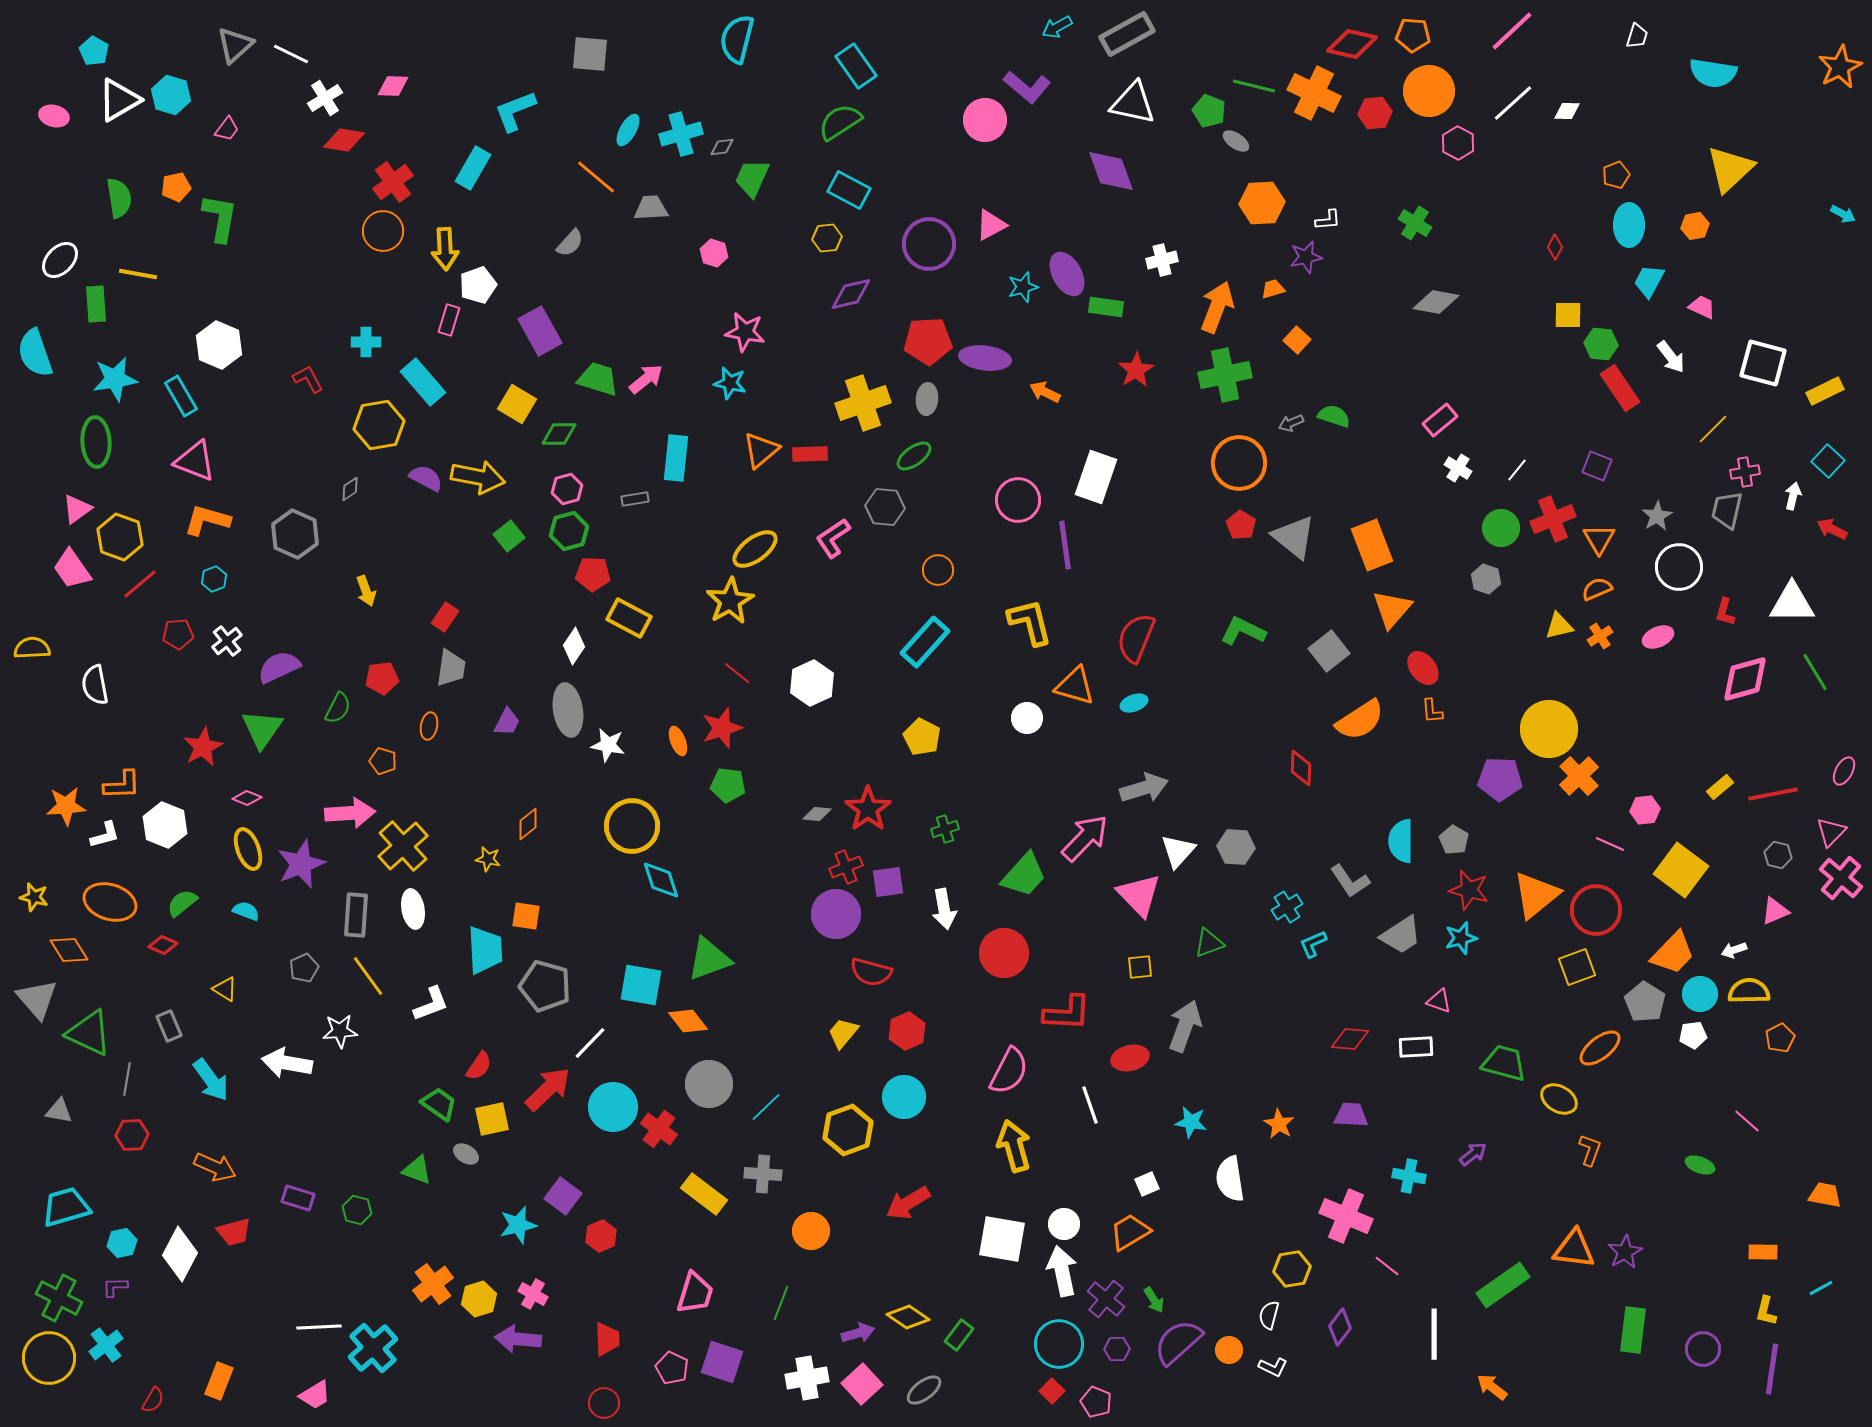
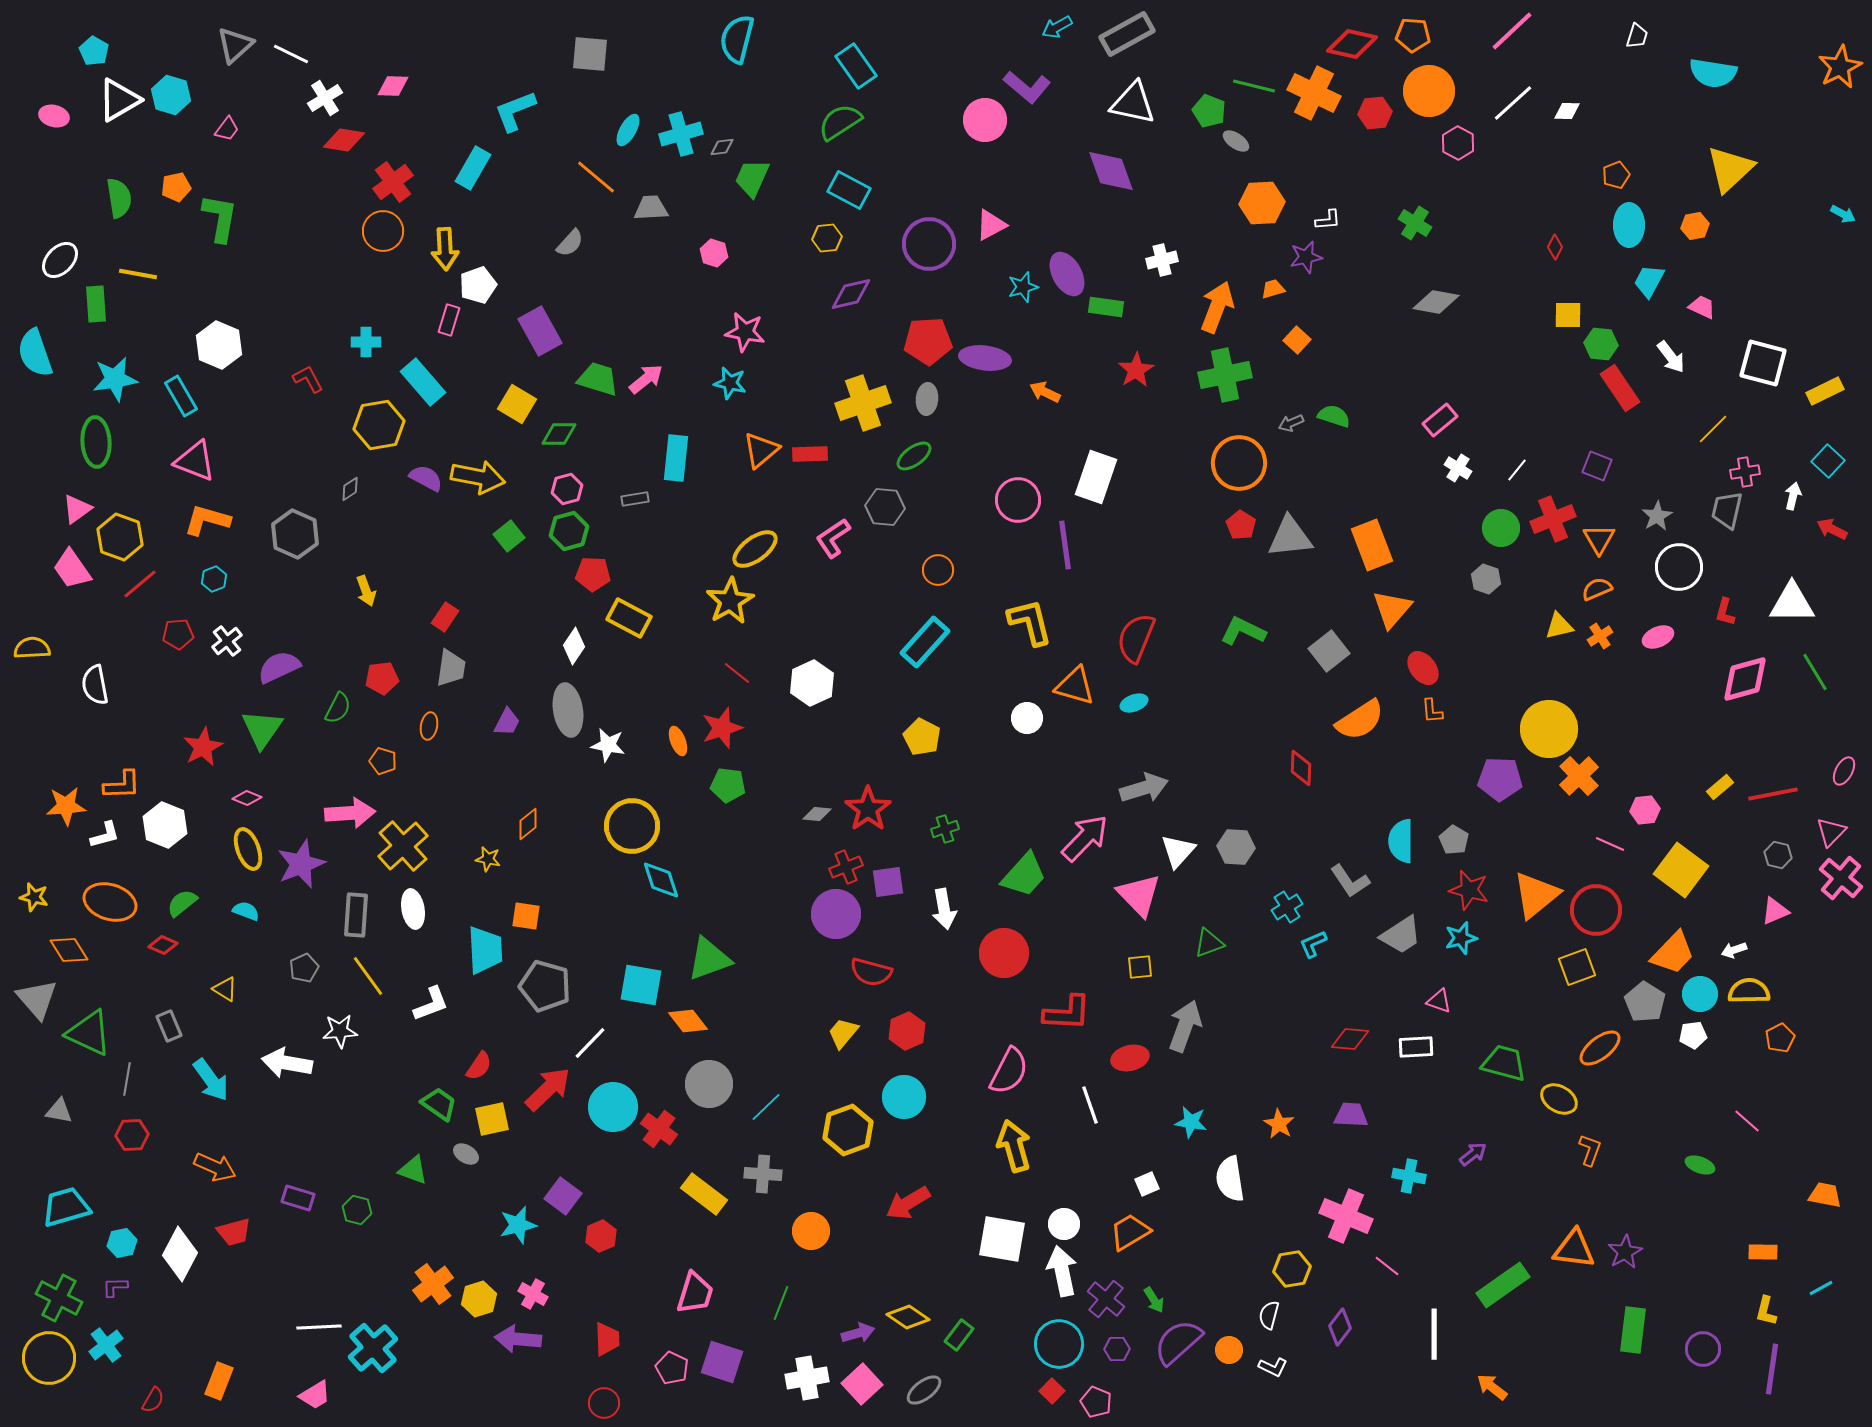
gray triangle at (1294, 537): moved 4 px left; rotated 45 degrees counterclockwise
green triangle at (417, 1170): moved 4 px left
